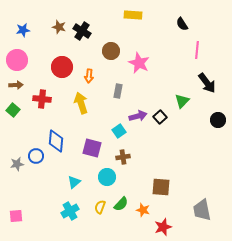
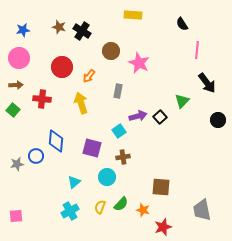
pink circle: moved 2 px right, 2 px up
orange arrow: rotated 32 degrees clockwise
